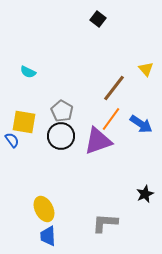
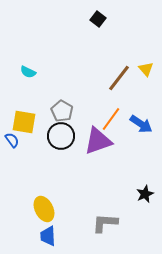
brown line: moved 5 px right, 10 px up
